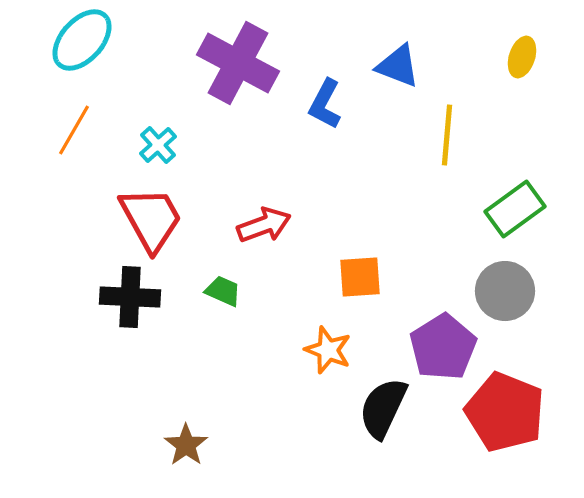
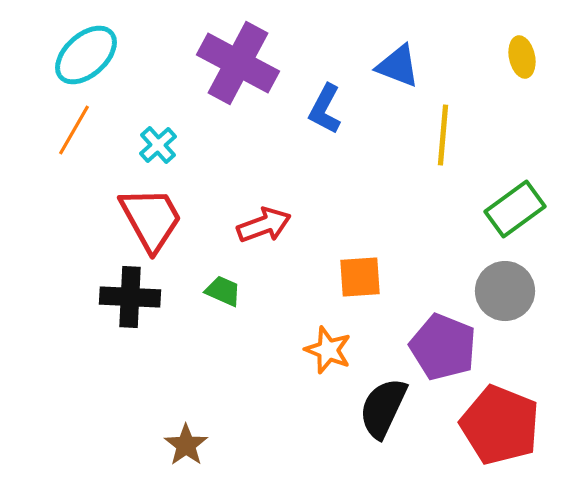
cyan ellipse: moved 4 px right, 15 px down; rotated 6 degrees clockwise
yellow ellipse: rotated 30 degrees counterclockwise
blue L-shape: moved 5 px down
yellow line: moved 4 px left
purple pentagon: rotated 18 degrees counterclockwise
red pentagon: moved 5 px left, 13 px down
